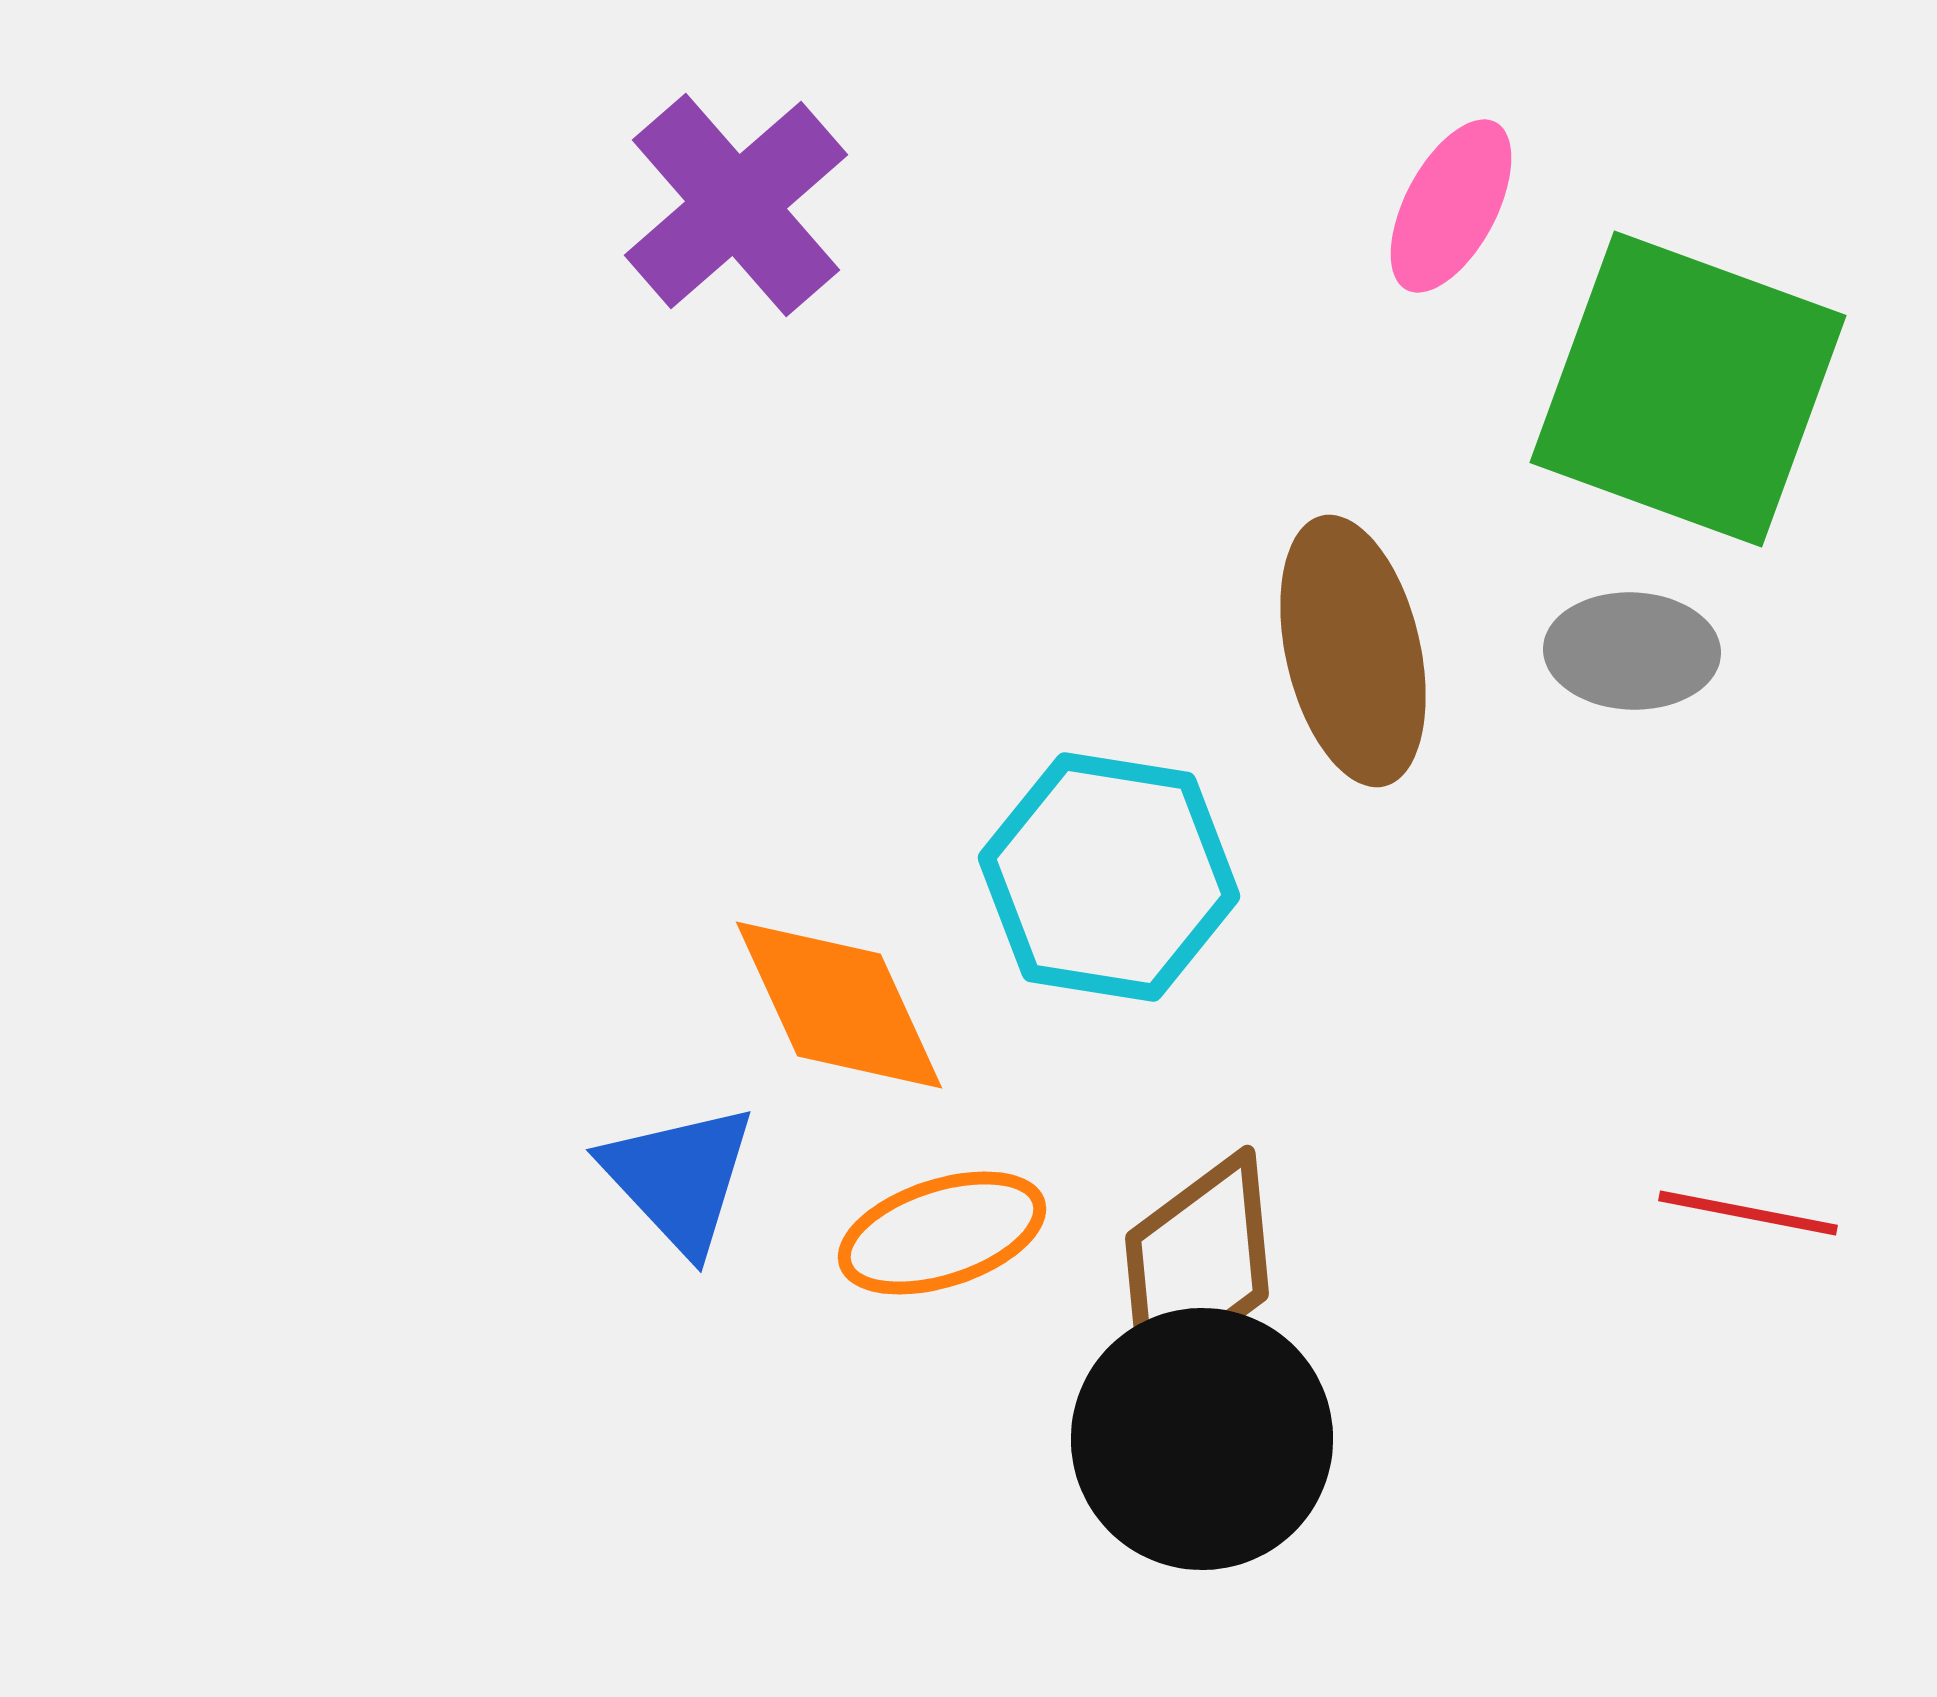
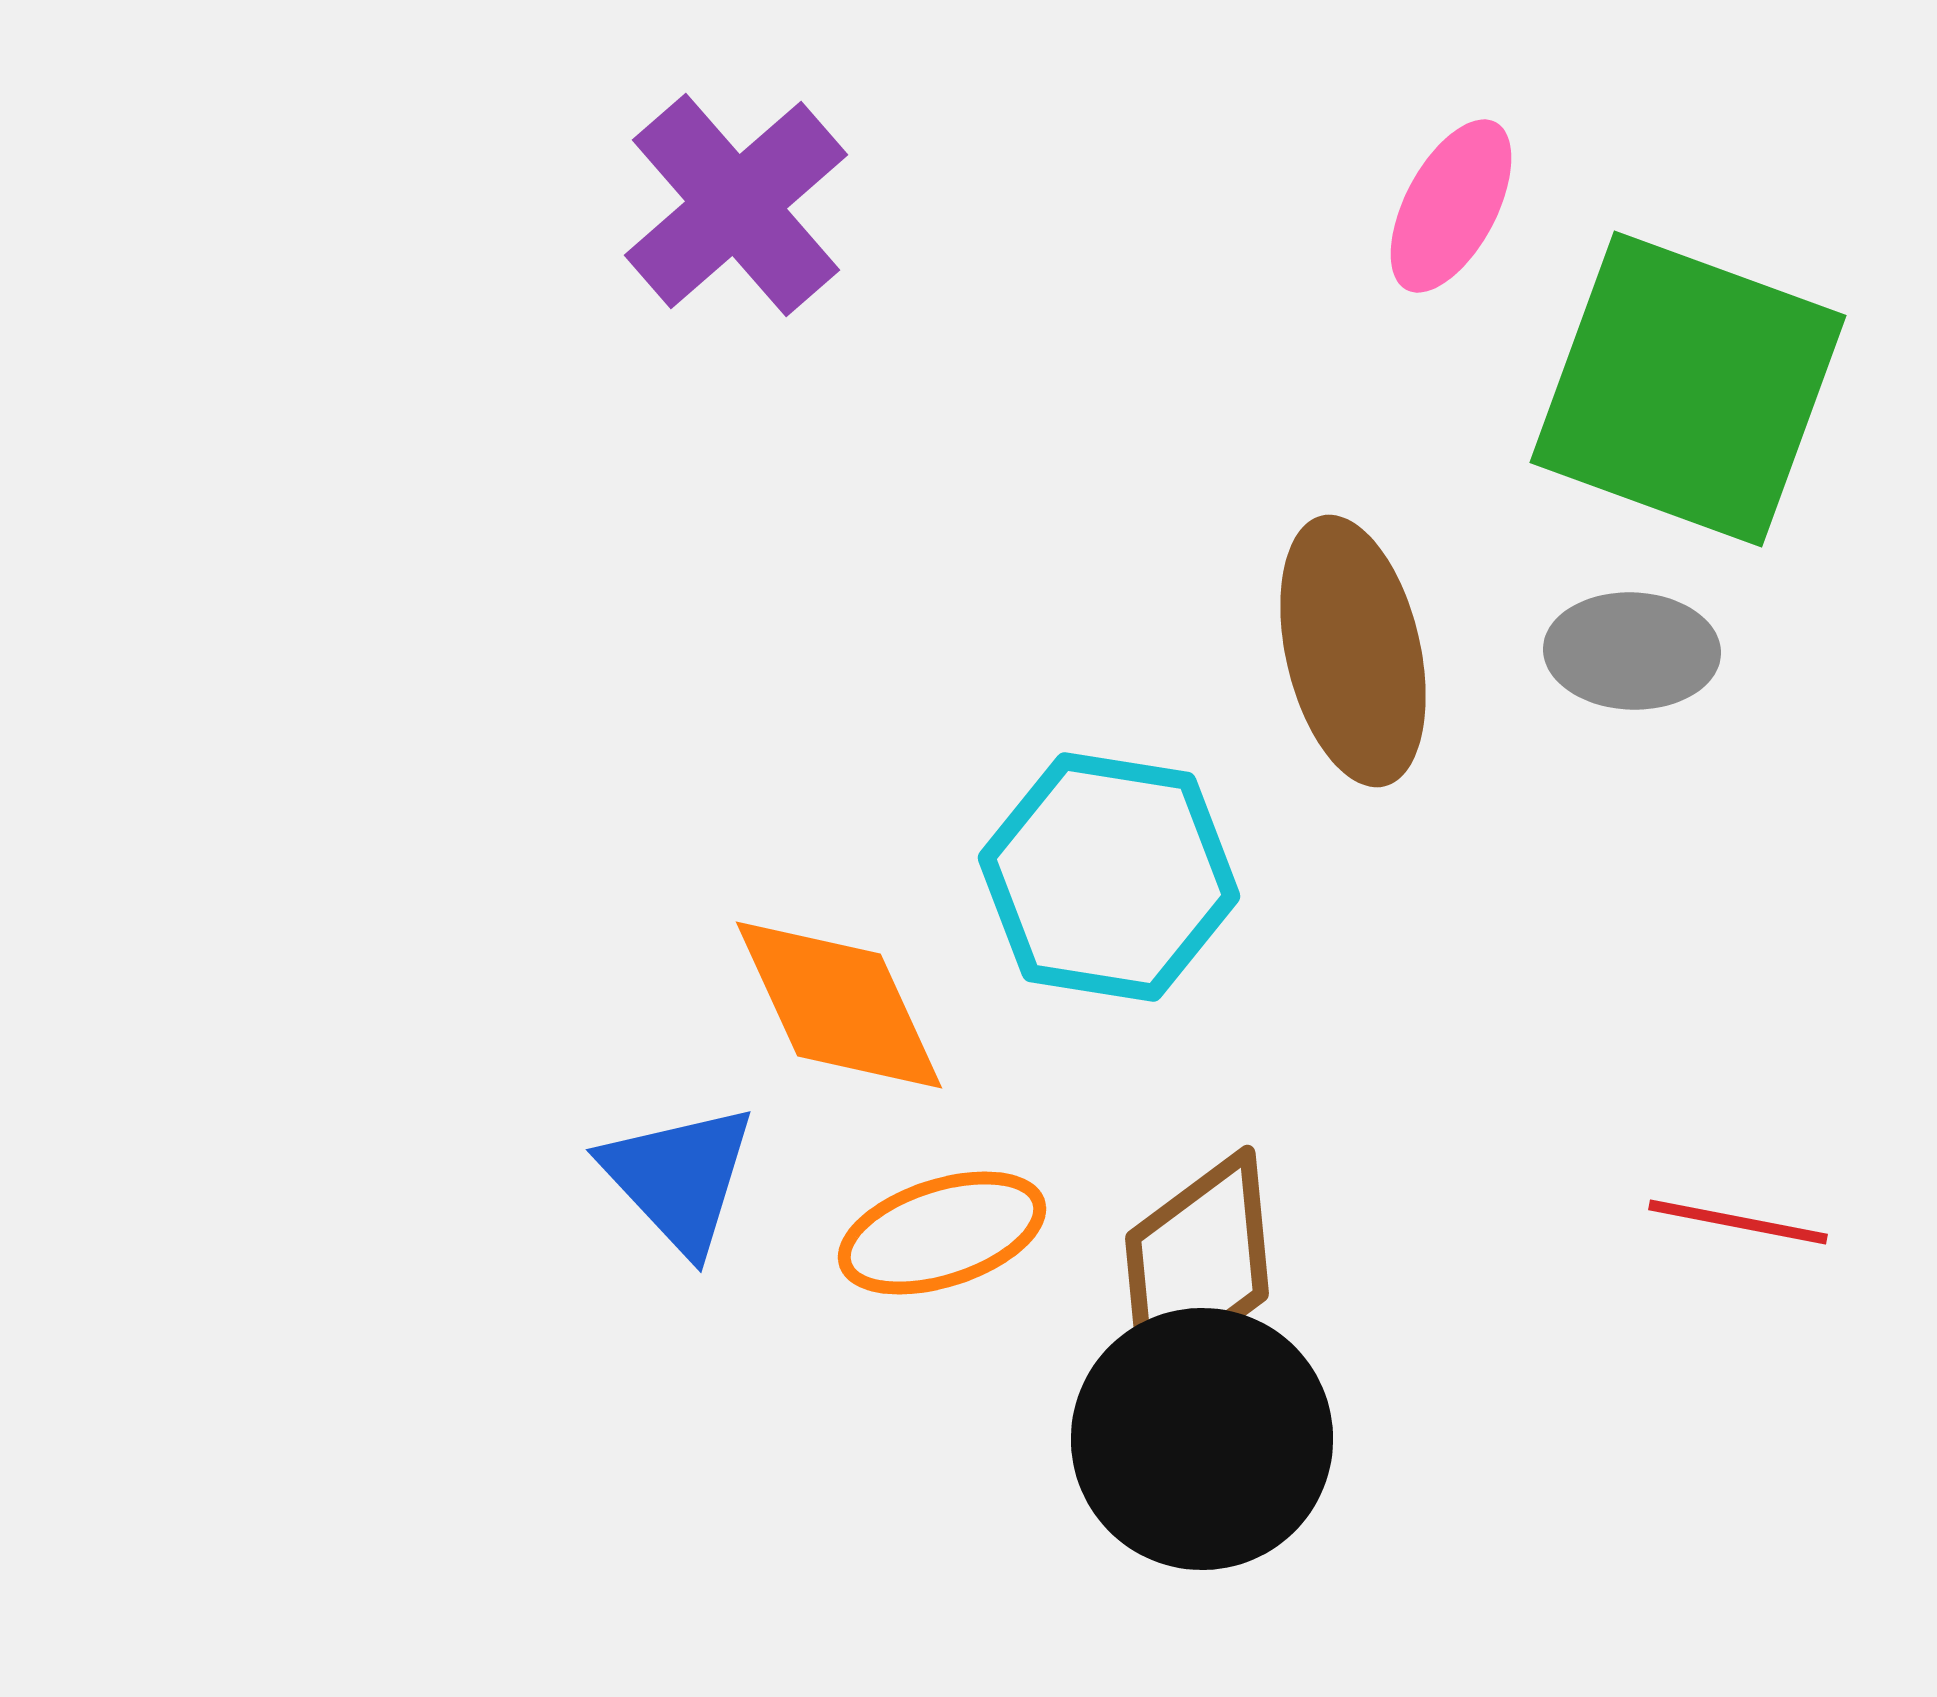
red line: moved 10 px left, 9 px down
